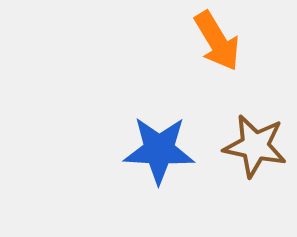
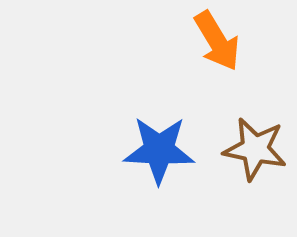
brown star: moved 3 px down
